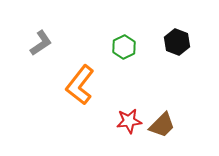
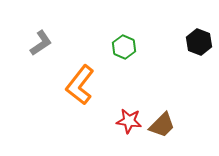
black hexagon: moved 22 px right
green hexagon: rotated 10 degrees counterclockwise
red star: rotated 15 degrees clockwise
